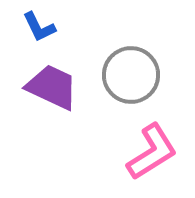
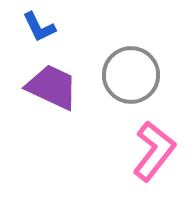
pink L-shape: moved 2 px right, 1 px up; rotated 20 degrees counterclockwise
